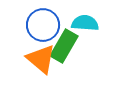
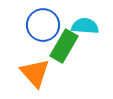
cyan semicircle: moved 3 px down
orange triangle: moved 6 px left, 14 px down; rotated 8 degrees clockwise
